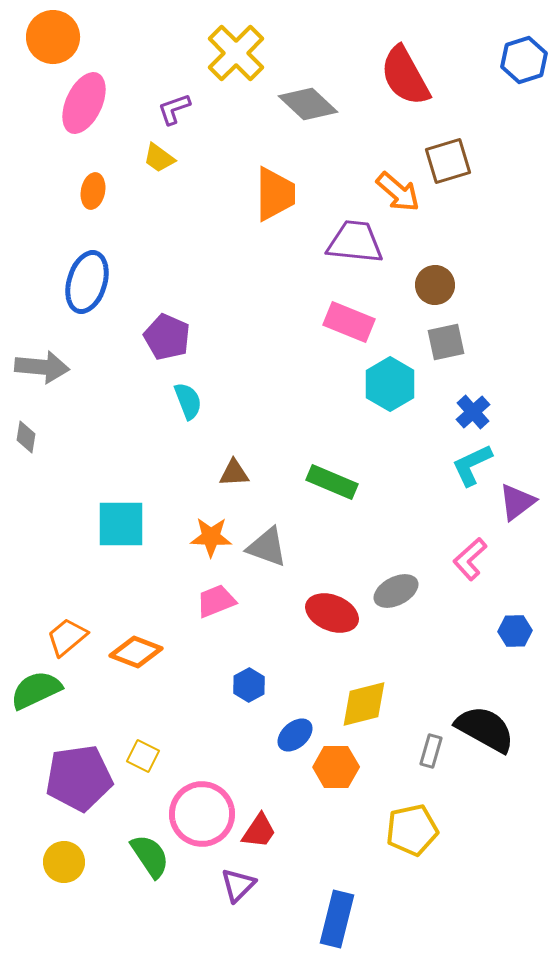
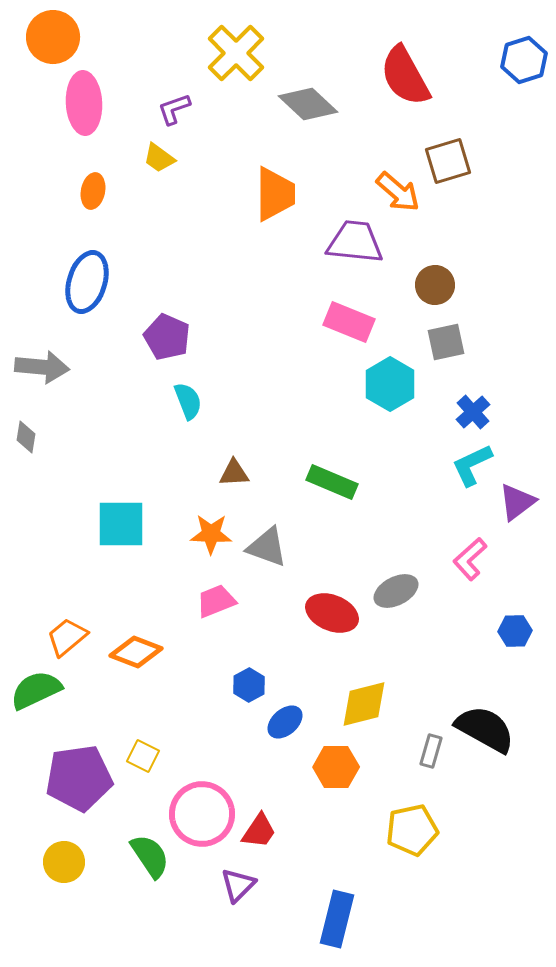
pink ellipse at (84, 103): rotated 28 degrees counterclockwise
orange star at (211, 537): moved 3 px up
blue ellipse at (295, 735): moved 10 px left, 13 px up
